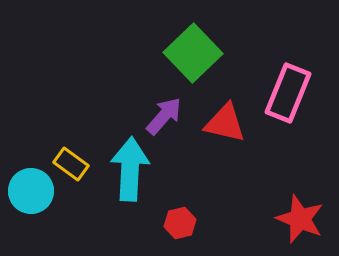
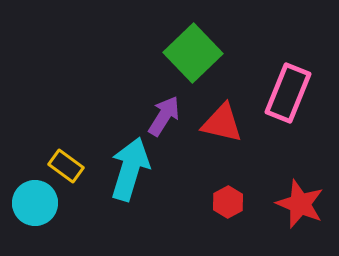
purple arrow: rotated 9 degrees counterclockwise
red triangle: moved 3 px left
yellow rectangle: moved 5 px left, 2 px down
cyan arrow: rotated 14 degrees clockwise
cyan circle: moved 4 px right, 12 px down
red star: moved 15 px up
red hexagon: moved 48 px right, 21 px up; rotated 16 degrees counterclockwise
